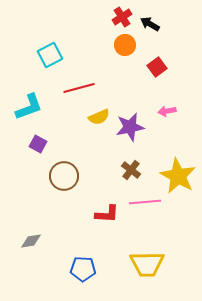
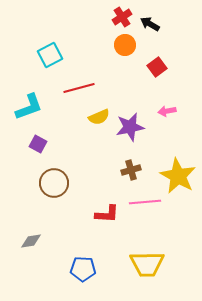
brown cross: rotated 36 degrees clockwise
brown circle: moved 10 px left, 7 px down
